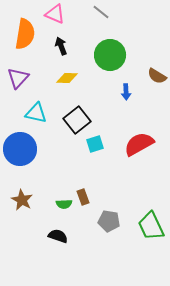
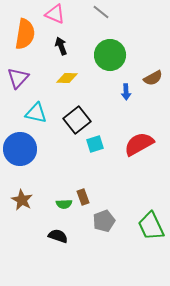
brown semicircle: moved 4 px left, 2 px down; rotated 60 degrees counterclockwise
gray pentagon: moved 5 px left; rotated 30 degrees counterclockwise
